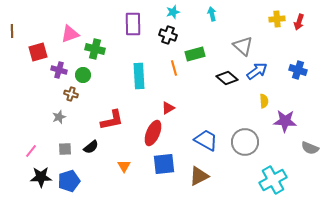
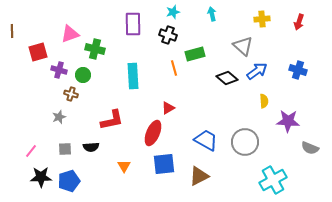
yellow cross: moved 15 px left
cyan rectangle: moved 6 px left
purple star: moved 3 px right
black semicircle: rotated 35 degrees clockwise
